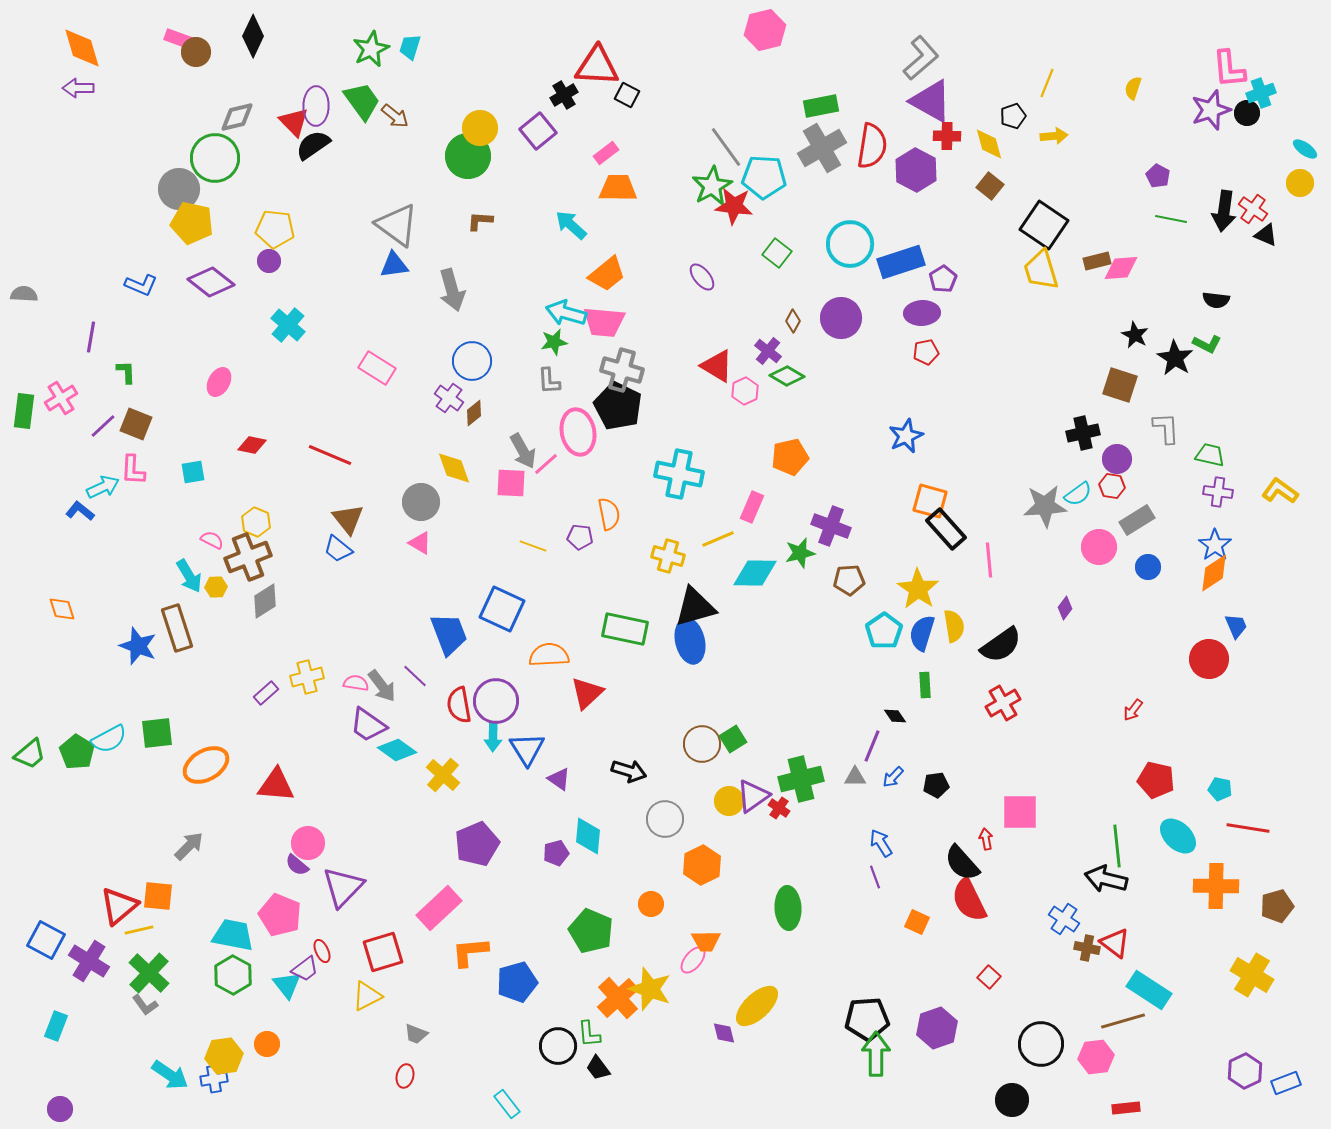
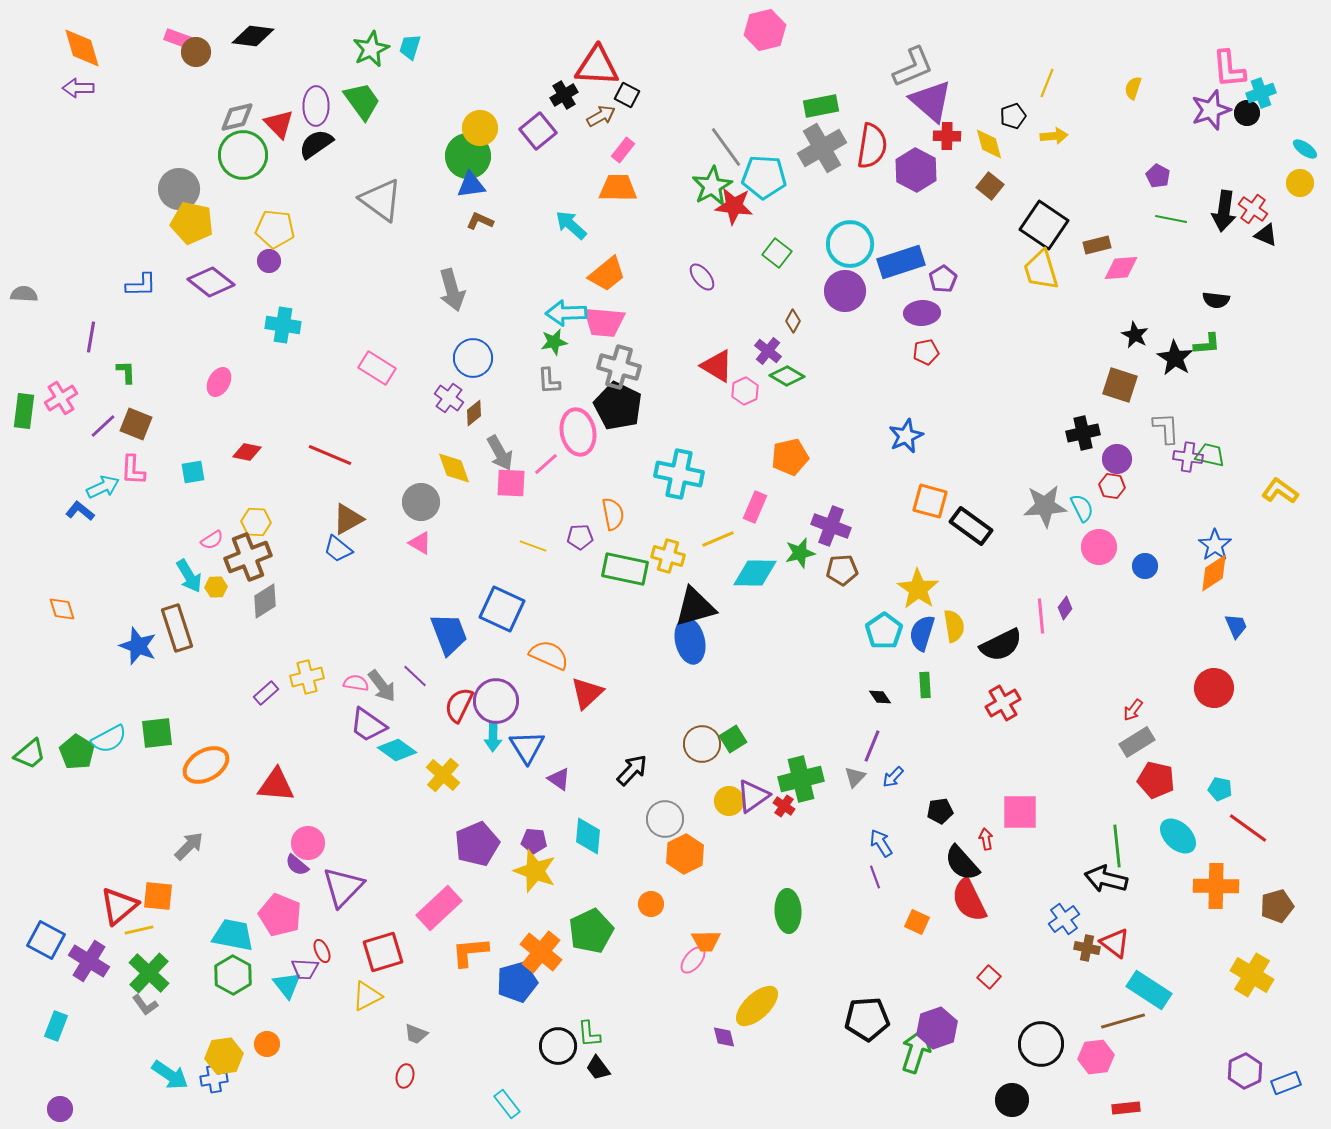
black diamond at (253, 36): rotated 72 degrees clockwise
gray L-shape at (921, 58): moved 8 px left, 9 px down; rotated 18 degrees clockwise
purple triangle at (931, 101): rotated 12 degrees clockwise
brown arrow at (395, 116): moved 206 px right; rotated 68 degrees counterclockwise
red triangle at (294, 122): moved 15 px left, 2 px down
black semicircle at (313, 145): moved 3 px right, 1 px up
pink rectangle at (606, 153): moved 17 px right, 3 px up; rotated 15 degrees counterclockwise
green circle at (215, 158): moved 28 px right, 3 px up
brown L-shape at (480, 221): rotated 20 degrees clockwise
gray triangle at (397, 225): moved 16 px left, 25 px up
brown rectangle at (1097, 261): moved 16 px up
blue triangle at (394, 265): moved 77 px right, 80 px up
blue L-shape at (141, 285): rotated 24 degrees counterclockwise
cyan arrow at (566, 313): rotated 18 degrees counterclockwise
purple circle at (841, 318): moved 4 px right, 27 px up
cyan cross at (288, 325): moved 5 px left; rotated 32 degrees counterclockwise
green L-shape at (1207, 344): rotated 32 degrees counterclockwise
blue circle at (472, 361): moved 1 px right, 3 px up
gray cross at (622, 370): moved 3 px left, 3 px up
red diamond at (252, 445): moved 5 px left, 7 px down
gray arrow at (523, 451): moved 23 px left, 2 px down
purple cross at (1218, 492): moved 30 px left, 35 px up
cyan semicircle at (1078, 494): moved 4 px right, 14 px down; rotated 80 degrees counterclockwise
pink rectangle at (752, 507): moved 3 px right
orange semicircle at (609, 514): moved 4 px right
brown triangle at (348, 519): rotated 40 degrees clockwise
gray rectangle at (1137, 520): moved 222 px down
yellow hexagon at (256, 522): rotated 20 degrees counterclockwise
black rectangle at (946, 529): moved 25 px right, 3 px up; rotated 12 degrees counterclockwise
purple pentagon at (580, 537): rotated 10 degrees counterclockwise
pink semicircle at (212, 540): rotated 120 degrees clockwise
pink line at (989, 560): moved 52 px right, 56 px down
blue circle at (1148, 567): moved 3 px left, 1 px up
brown pentagon at (849, 580): moved 7 px left, 10 px up
green rectangle at (625, 629): moved 60 px up
black semicircle at (1001, 645): rotated 9 degrees clockwise
orange semicircle at (549, 655): rotated 27 degrees clockwise
red circle at (1209, 659): moved 5 px right, 29 px down
red semicircle at (459, 705): rotated 36 degrees clockwise
black diamond at (895, 716): moved 15 px left, 19 px up
blue triangle at (527, 749): moved 2 px up
black arrow at (629, 771): moved 3 px right, 1 px up; rotated 64 degrees counterclockwise
gray triangle at (855, 777): rotated 45 degrees counterclockwise
black pentagon at (936, 785): moved 4 px right, 26 px down
red cross at (779, 808): moved 5 px right, 2 px up
red line at (1248, 828): rotated 27 degrees clockwise
purple pentagon at (556, 853): moved 22 px left, 12 px up; rotated 20 degrees clockwise
orange hexagon at (702, 865): moved 17 px left, 11 px up
green ellipse at (788, 908): moved 3 px down
blue cross at (1064, 919): rotated 20 degrees clockwise
green pentagon at (591, 931): rotated 24 degrees clockwise
purple trapezoid at (305, 969): rotated 40 degrees clockwise
yellow star at (650, 989): moved 115 px left, 118 px up
orange cross at (618, 998): moved 77 px left, 46 px up; rotated 9 degrees counterclockwise
purple diamond at (724, 1033): moved 4 px down
green arrow at (876, 1054): moved 40 px right, 3 px up; rotated 18 degrees clockwise
